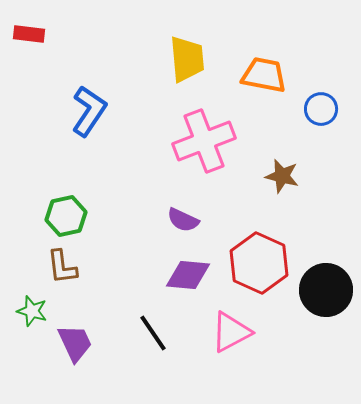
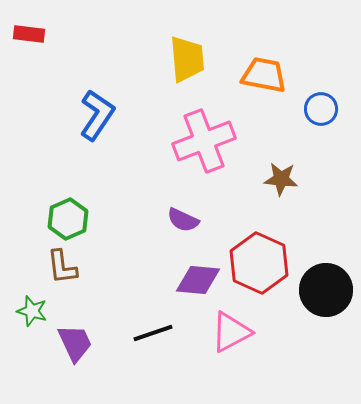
blue L-shape: moved 8 px right, 4 px down
brown star: moved 1 px left, 3 px down; rotated 8 degrees counterclockwise
green hexagon: moved 2 px right, 3 px down; rotated 12 degrees counterclockwise
purple diamond: moved 10 px right, 5 px down
black line: rotated 75 degrees counterclockwise
